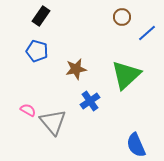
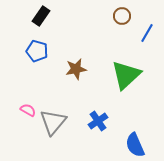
brown circle: moved 1 px up
blue line: rotated 18 degrees counterclockwise
blue cross: moved 8 px right, 20 px down
gray triangle: rotated 20 degrees clockwise
blue semicircle: moved 1 px left
